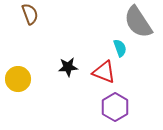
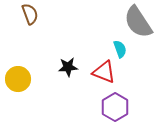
cyan semicircle: moved 1 px down
